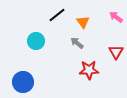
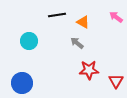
black line: rotated 30 degrees clockwise
orange triangle: rotated 24 degrees counterclockwise
cyan circle: moved 7 px left
red triangle: moved 29 px down
blue circle: moved 1 px left, 1 px down
